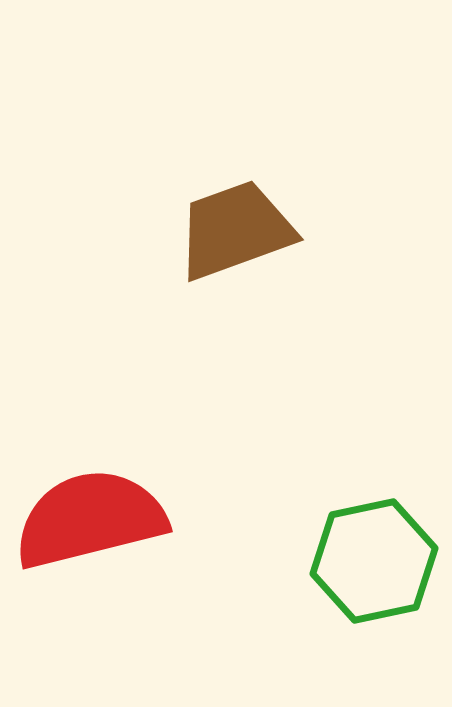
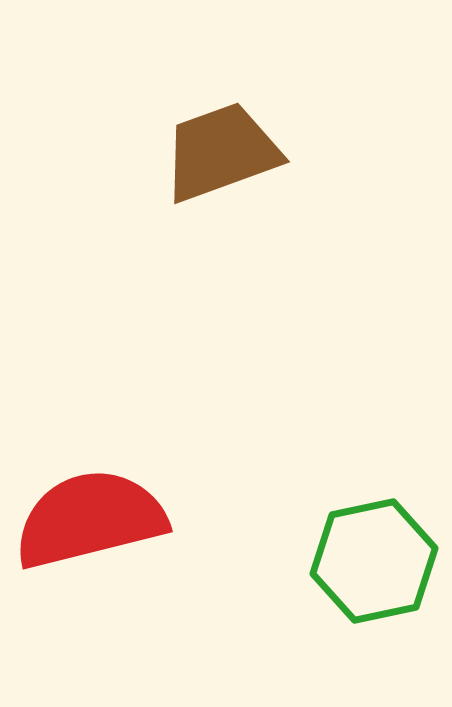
brown trapezoid: moved 14 px left, 78 px up
